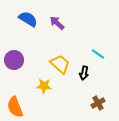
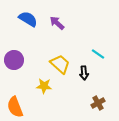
black arrow: rotated 16 degrees counterclockwise
